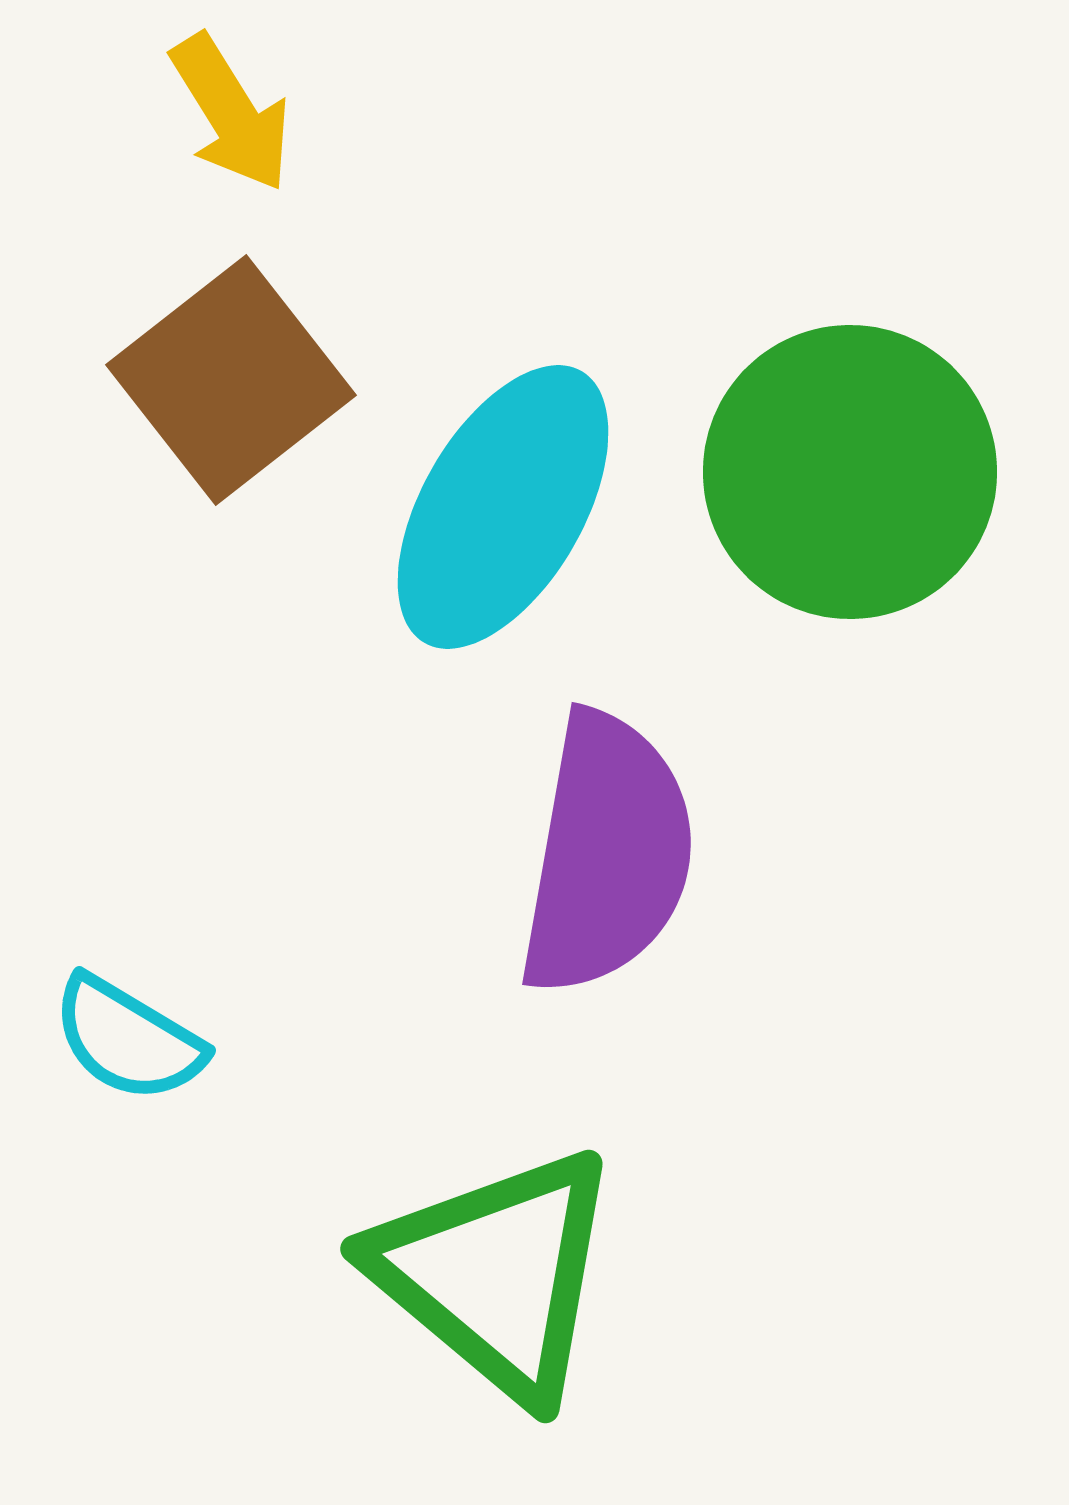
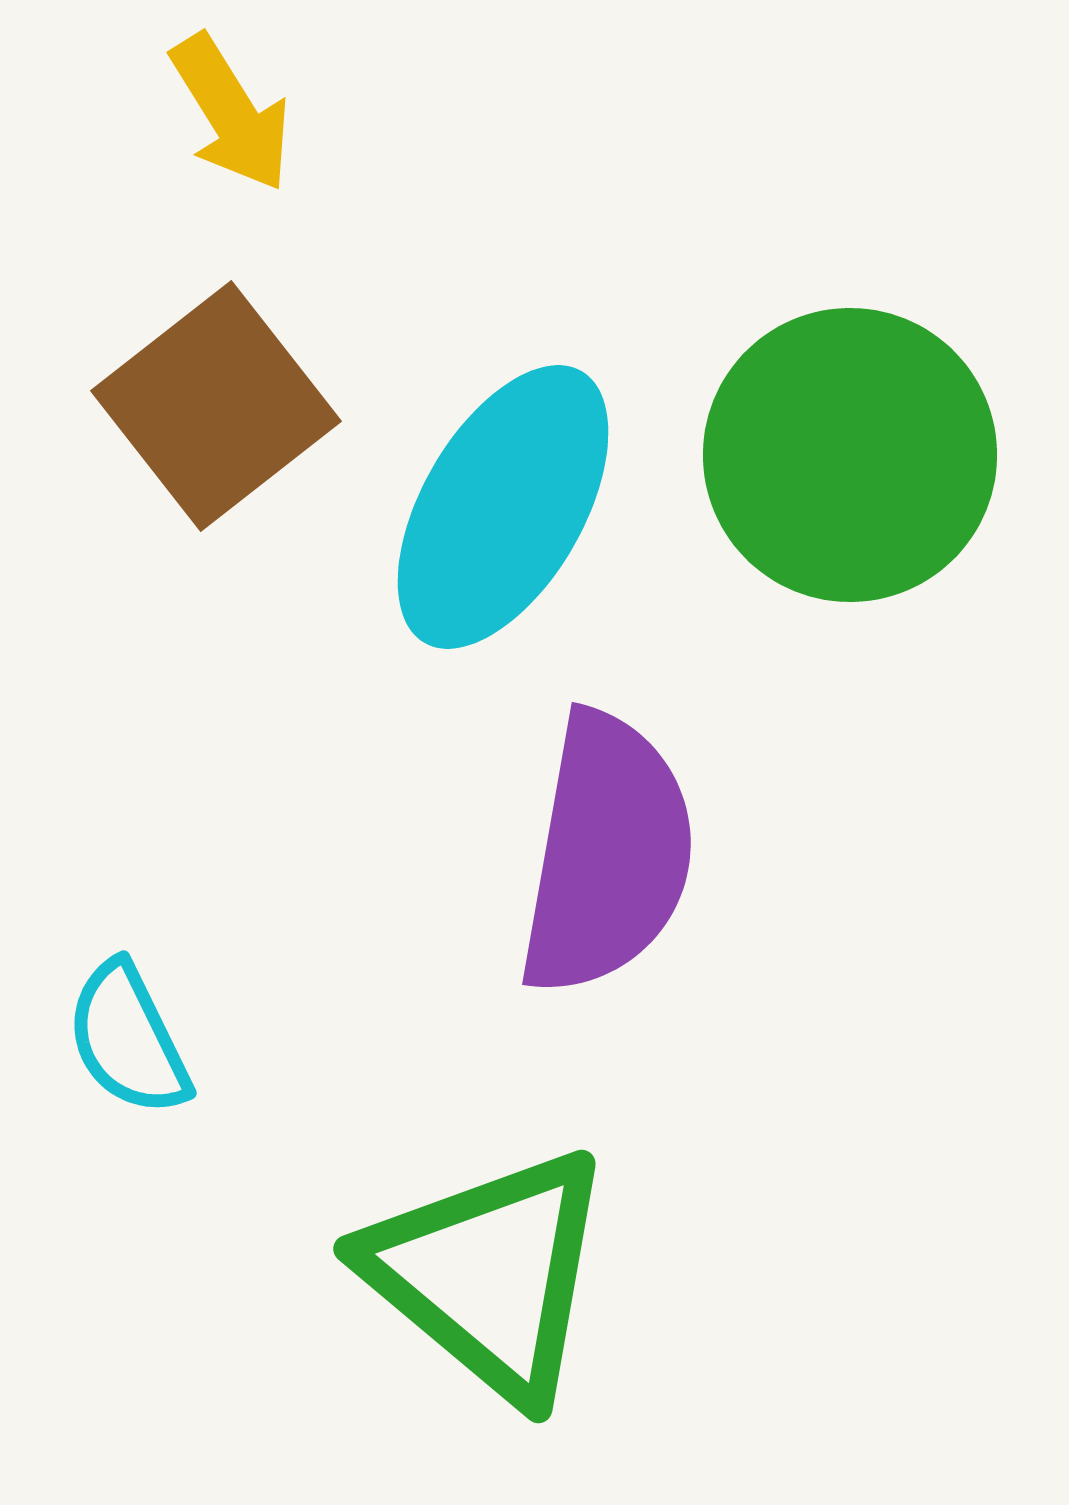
brown square: moved 15 px left, 26 px down
green circle: moved 17 px up
cyan semicircle: rotated 33 degrees clockwise
green triangle: moved 7 px left
